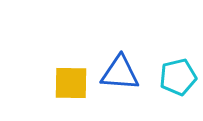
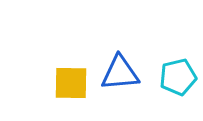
blue triangle: rotated 9 degrees counterclockwise
